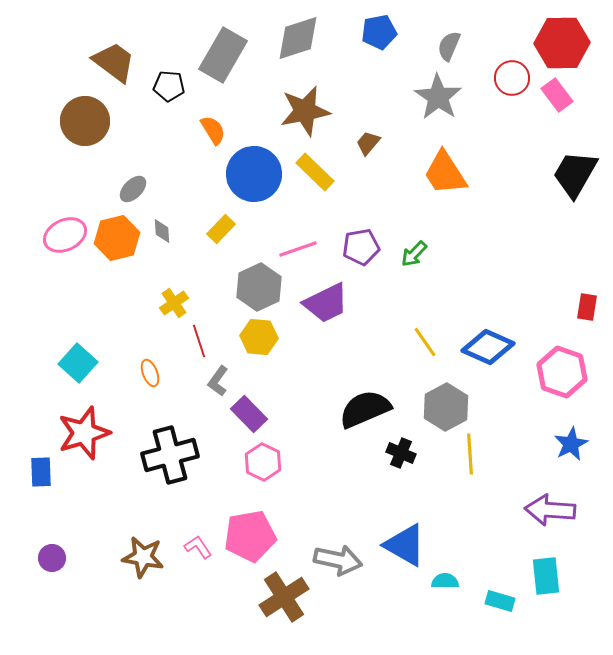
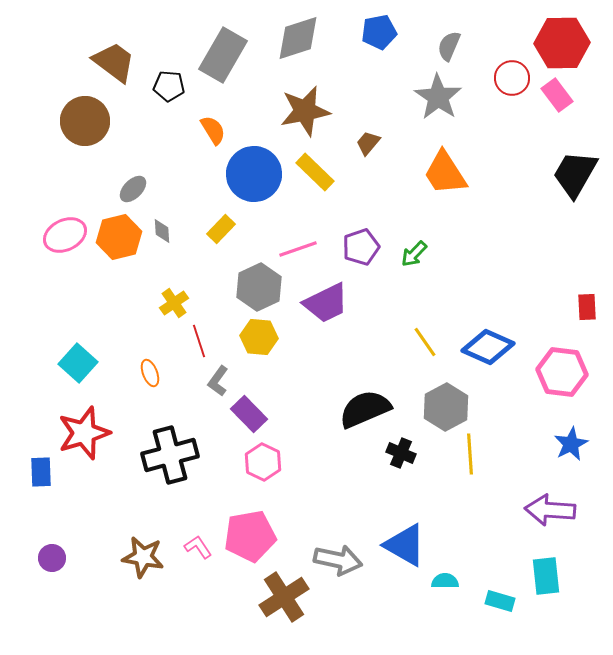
orange hexagon at (117, 238): moved 2 px right, 1 px up
purple pentagon at (361, 247): rotated 9 degrees counterclockwise
red rectangle at (587, 307): rotated 12 degrees counterclockwise
pink hexagon at (562, 372): rotated 12 degrees counterclockwise
